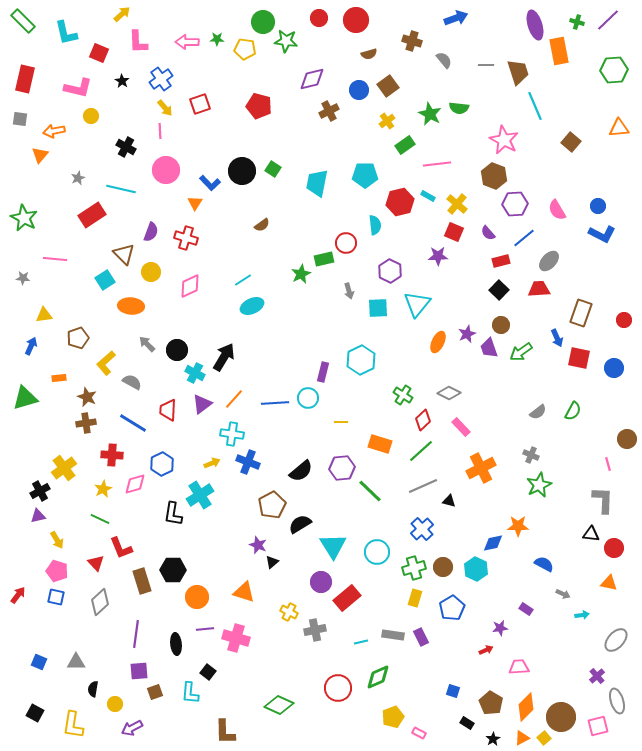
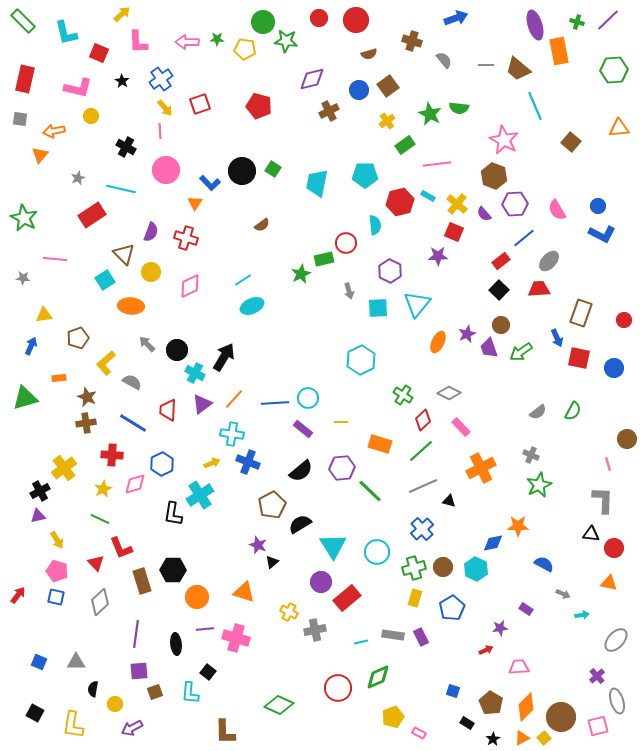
brown trapezoid at (518, 72): moved 3 px up; rotated 148 degrees clockwise
purple semicircle at (488, 233): moved 4 px left, 19 px up
red rectangle at (501, 261): rotated 24 degrees counterclockwise
purple rectangle at (323, 372): moved 20 px left, 57 px down; rotated 66 degrees counterclockwise
